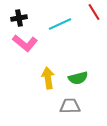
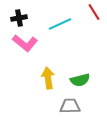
green semicircle: moved 2 px right, 2 px down
